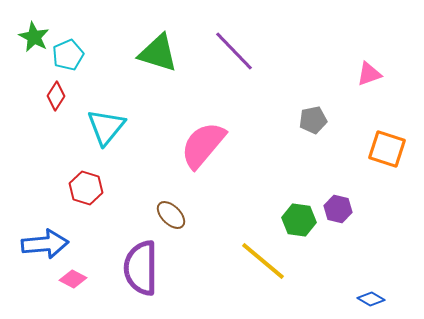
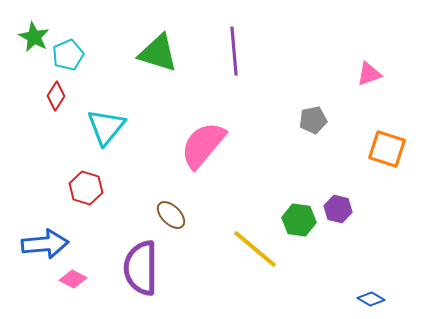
purple line: rotated 39 degrees clockwise
yellow line: moved 8 px left, 12 px up
